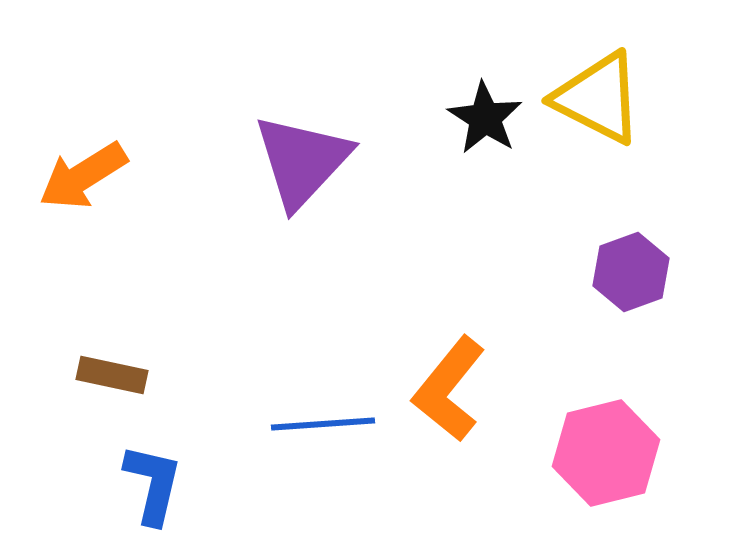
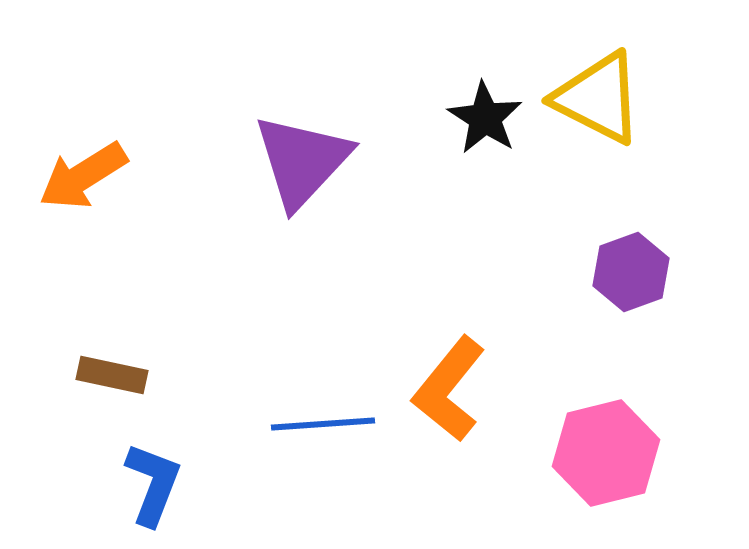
blue L-shape: rotated 8 degrees clockwise
